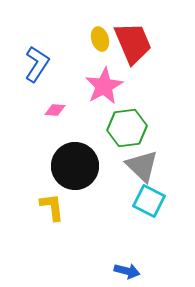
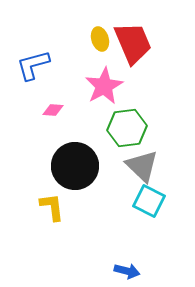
blue L-shape: moved 4 px left, 1 px down; rotated 138 degrees counterclockwise
pink diamond: moved 2 px left
